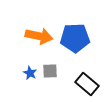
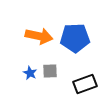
black rectangle: moved 2 px left; rotated 60 degrees counterclockwise
